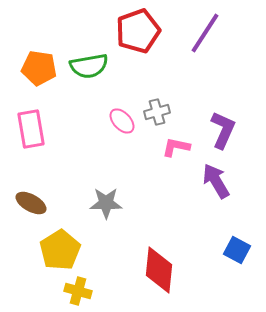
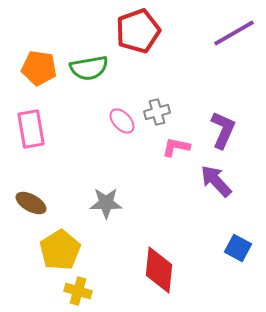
purple line: moved 29 px right; rotated 27 degrees clockwise
green semicircle: moved 2 px down
purple arrow: rotated 12 degrees counterclockwise
blue square: moved 1 px right, 2 px up
